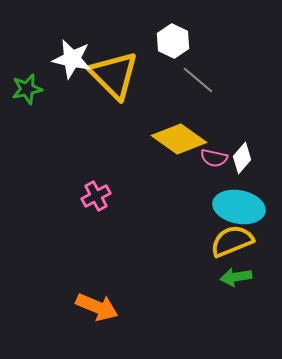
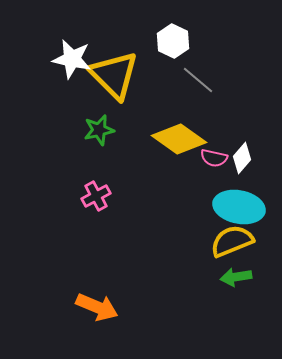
green star: moved 72 px right, 41 px down
